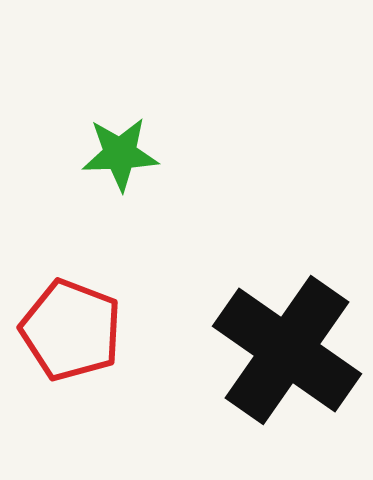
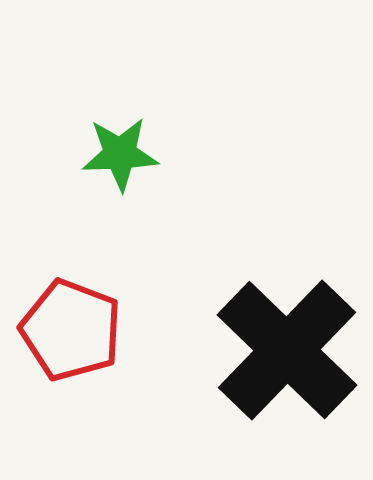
black cross: rotated 9 degrees clockwise
